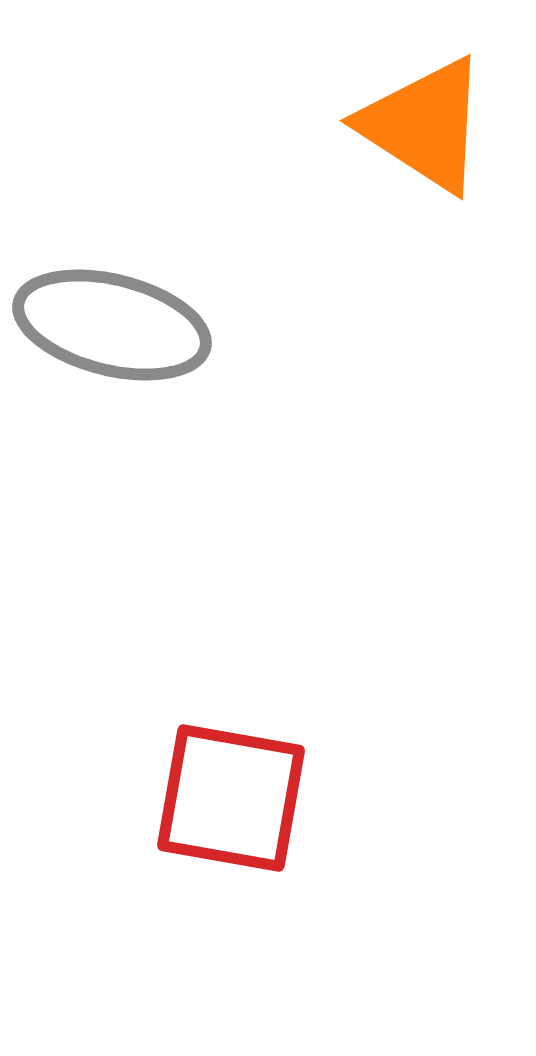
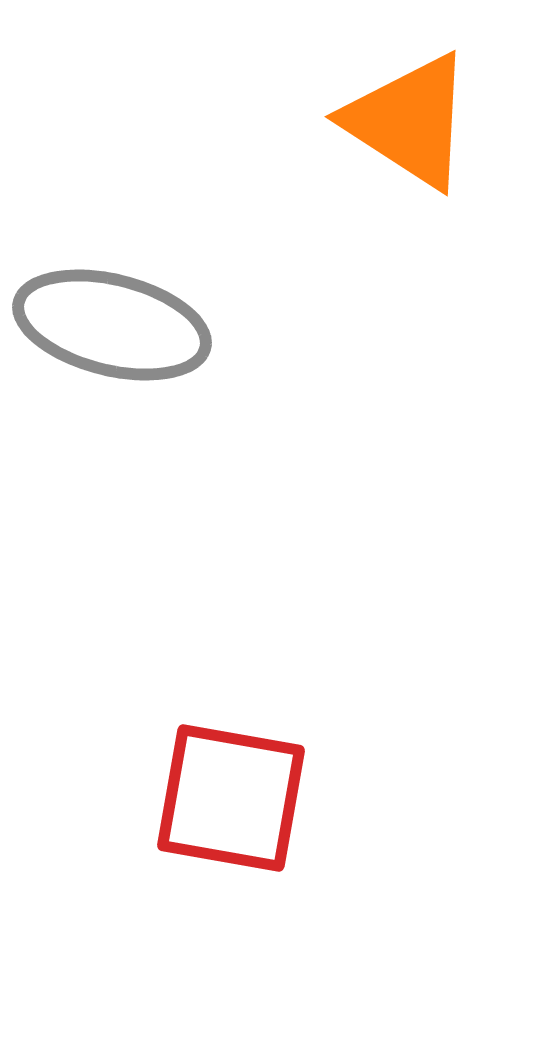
orange triangle: moved 15 px left, 4 px up
